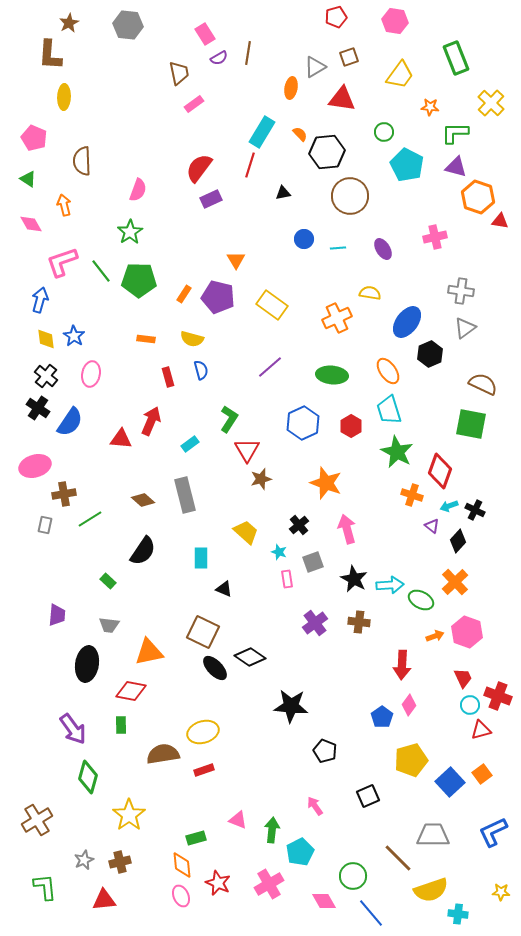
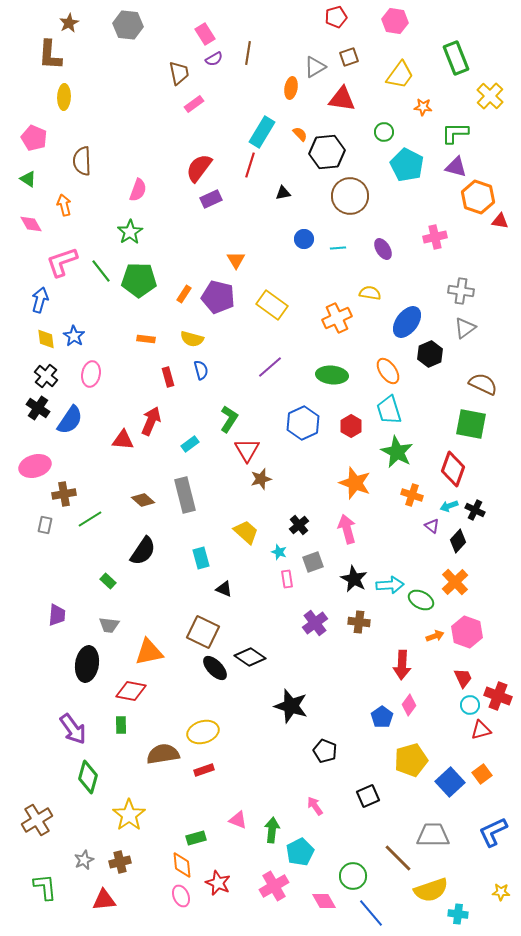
purple semicircle at (219, 58): moved 5 px left, 1 px down
yellow cross at (491, 103): moved 1 px left, 7 px up
orange star at (430, 107): moved 7 px left
blue semicircle at (70, 422): moved 2 px up
red triangle at (121, 439): moved 2 px right, 1 px down
red diamond at (440, 471): moved 13 px right, 2 px up
orange star at (326, 483): moved 29 px right
cyan rectangle at (201, 558): rotated 15 degrees counterclockwise
black star at (291, 706): rotated 12 degrees clockwise
pink cross at (269, 884): moved 5 px right, 2 px down
